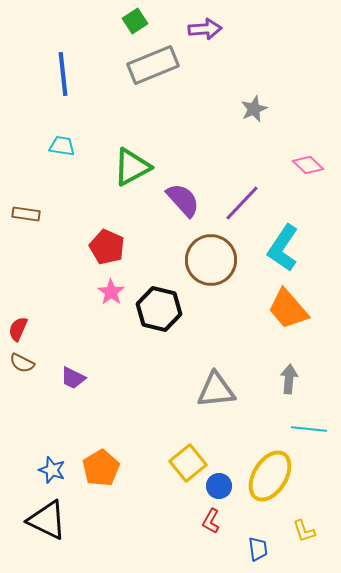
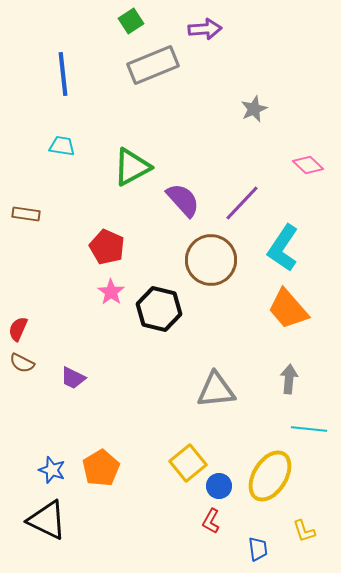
green square: moved 4 px left
